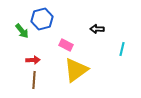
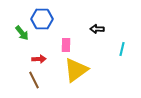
blue hexagon: rotated 15 degrees clockwise
green arrow: moved 2 px down
pink rectangle: rotated 64 degrees clockwise
red arrow: moved 6 px right, 1 px up
brown line: rotated 30 degrees counterclockwise
